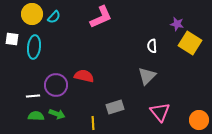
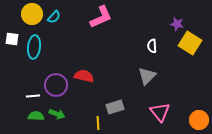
yellow line: moved 5 px right
